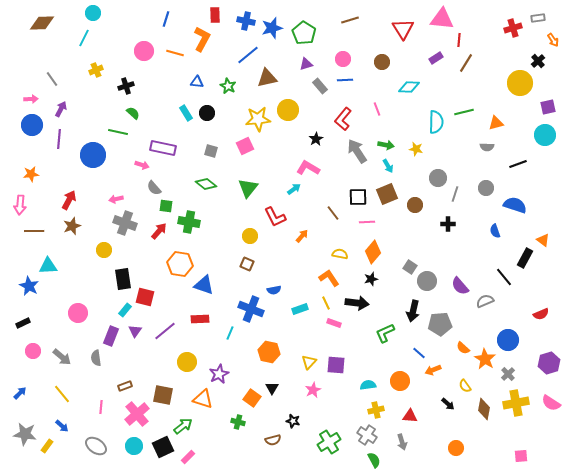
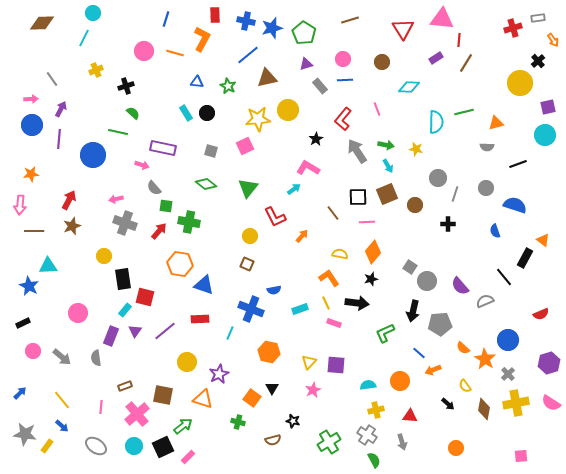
yellow circle at (104, 250): moved 6 px down
yellow line at (62, 394): moved 6 px down
